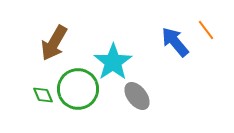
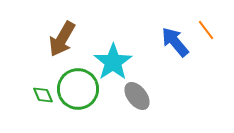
brown arrow: moved 8 px right, 4 px up
